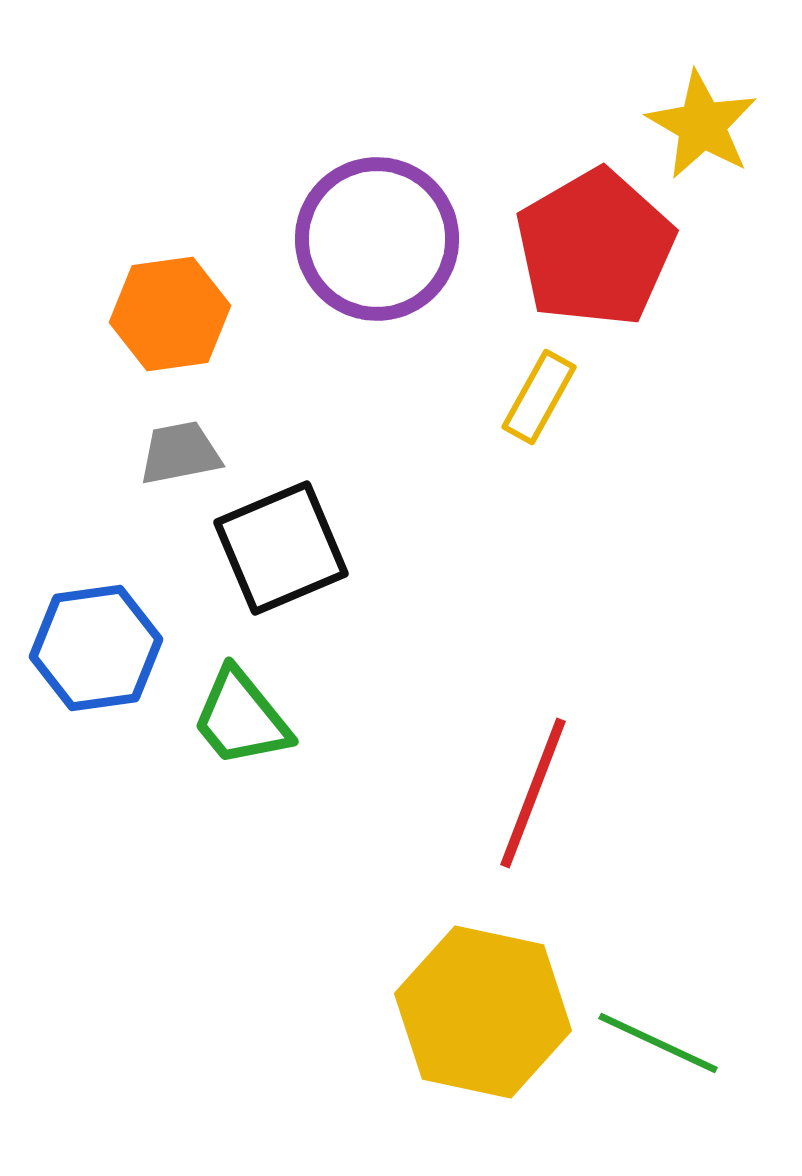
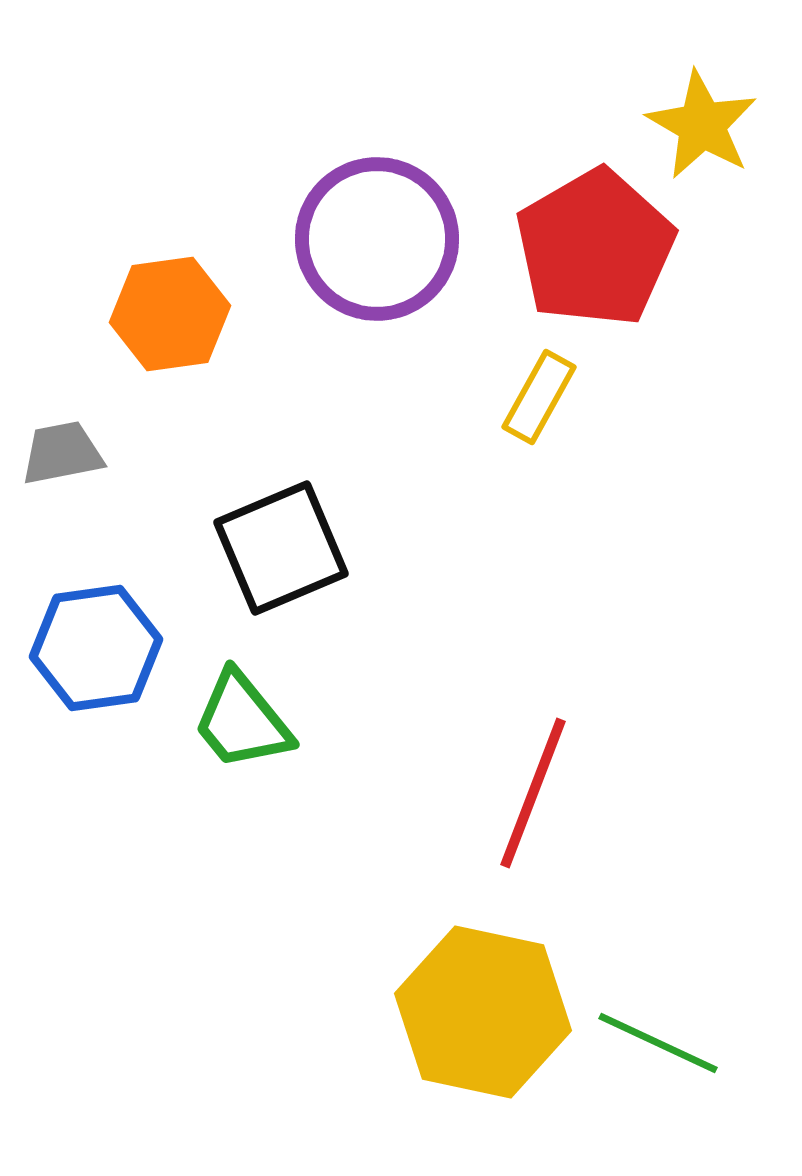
gray trapezoid: moved 118 px left
green trapezoid: moved 1 px right, 3 px down
